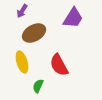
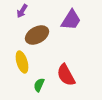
purple trapezoid: moved 2 px left, 2 px down
brown ellipse: moved 3 px right, 2 px down
red semicircle: moved 7 px right, 10 px down
green semicircle: moved 1 px right, 1 px up
